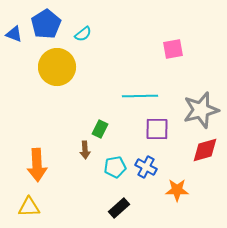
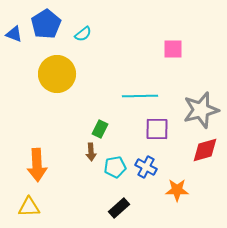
pink square: rotated 10 degrees clockwise
yellow circle: moved 7 px down
brown arrow: moved 6 px right, 2 px down
